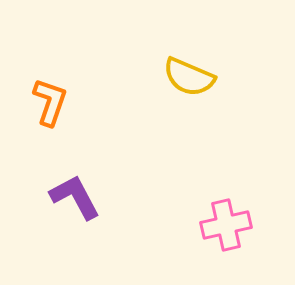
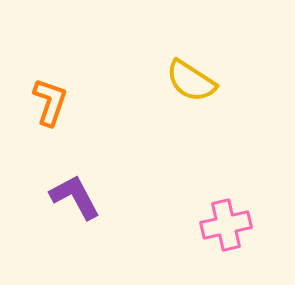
yellow semicircle: moved 2 px right, 4 px down; rotated 10 degrees clockwise
